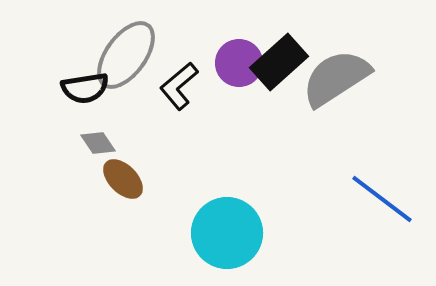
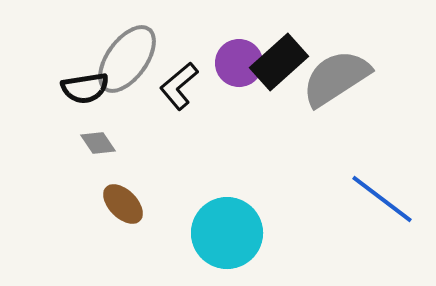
gray ellipse: moved 1 px right, 4 px down
brown ellipse: moved 25 px down
